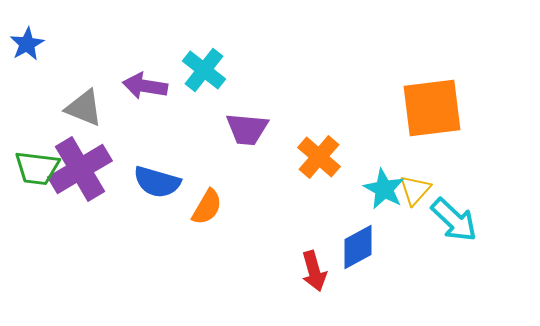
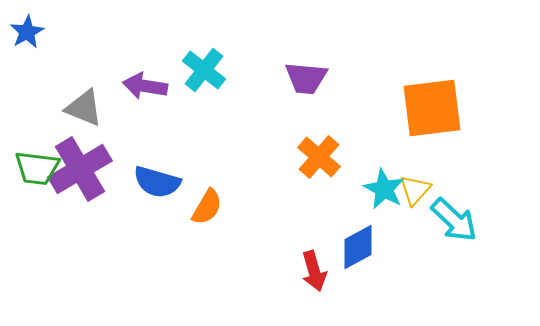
blue star: moved 12 px up
purple trapezoid: moved 59 px right, 51 px up
